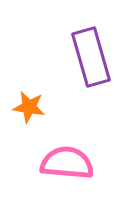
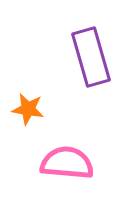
orange star: moved 1 px left, 2 px down
